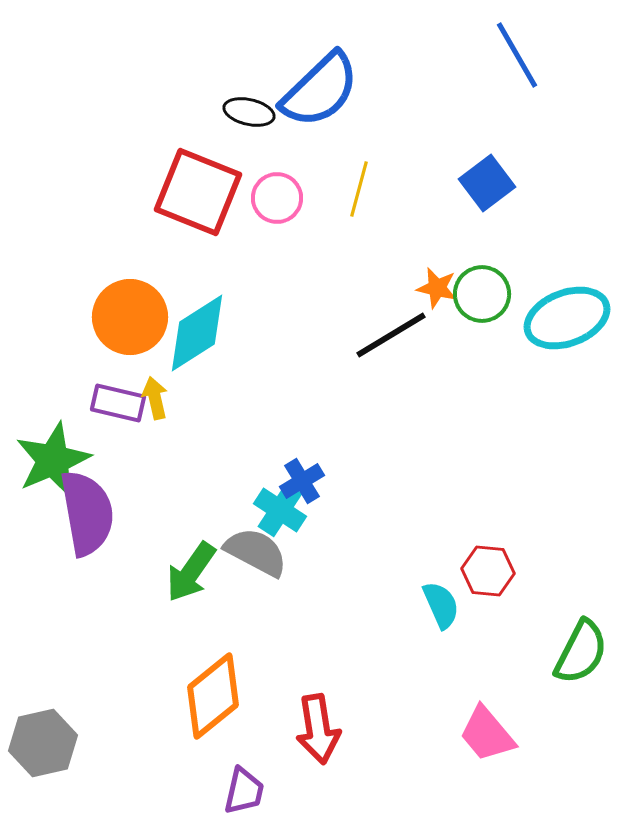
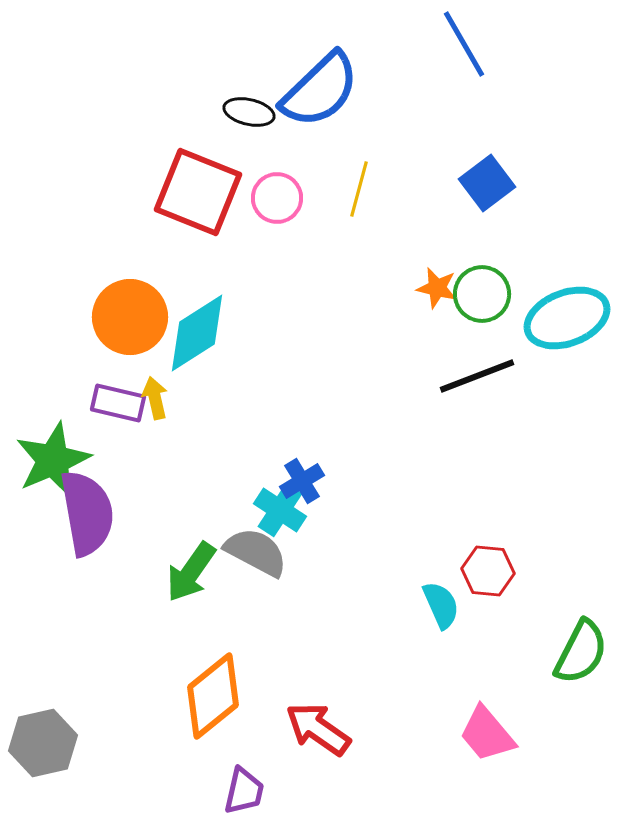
blue line: moved 53 px left, 11 px up
black line: moved 86 px right, 41 px down; rotated 10 degrees clockwise
red arrow: rotated 134 degrees clockwise
